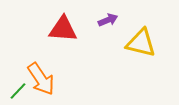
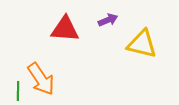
red triangle: moved 2 px right
yellow triangle: moved 1 px right, 1 px down
green line: rotated 42 degrees counterclockwise
